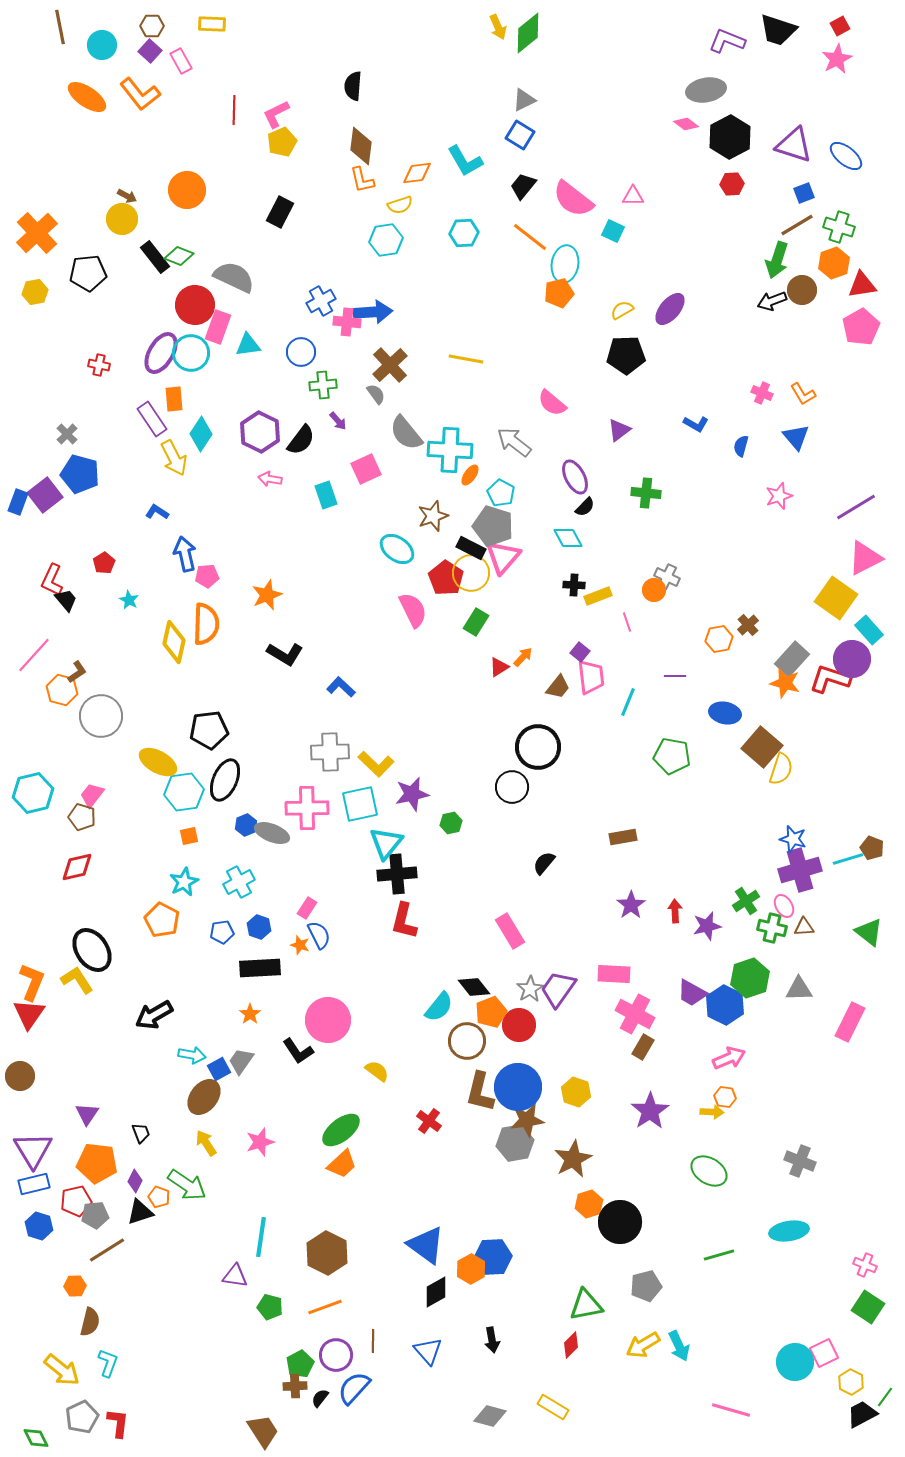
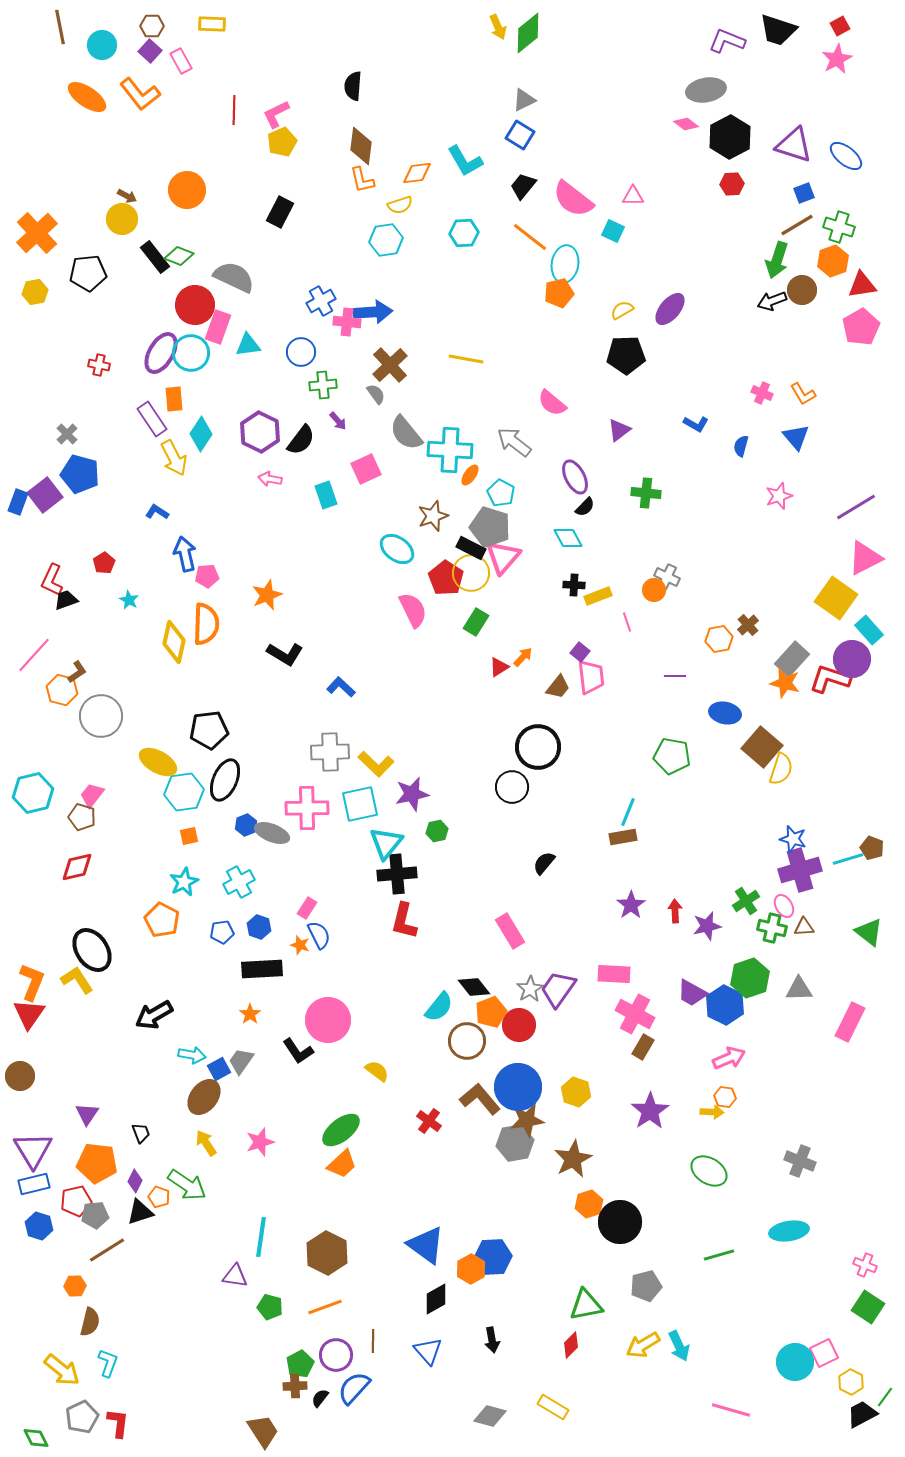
orange hexagon at (834, 263): moved 1 px left, 2 px up
gray pentagon at (493, 526): moved 3 px left, 1 px down
black trapezoid at (66, 600): rotated 70 degrees counterclockwise
cyan line at (628, 702): moved 110 px down
green hexagon at (451, 823): moved 14 px left, 8 px down
black rectangle at (260, 968): moved 2 px right, 1 px down
brown L-shape at (480, 1092): moved 7 px down; rotated 126 degrees clockwise
black diamond at (436, 1292): moved 7 px down
